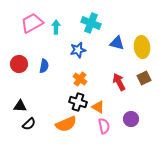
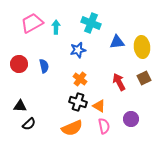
blue triangle: moved 1 px up; rotated 21 degrees counterclockwise
blue semicircle: rotated 24 degrees counterclockwise
orange triangle: moved 1 px right, 1 px up
orange semicircle: moved 6 px right, 4 px down
